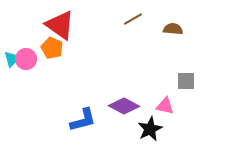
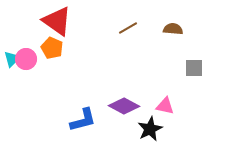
brown line: moved 5 px left, 9 px down
red triangle: moved 3 px left, 4 px up
gray square: moved 8 px right, 13 px up
